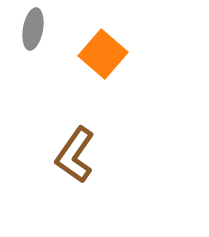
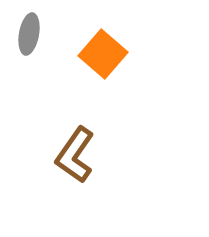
gray ellipse: moved 4 px left, 5 px down
